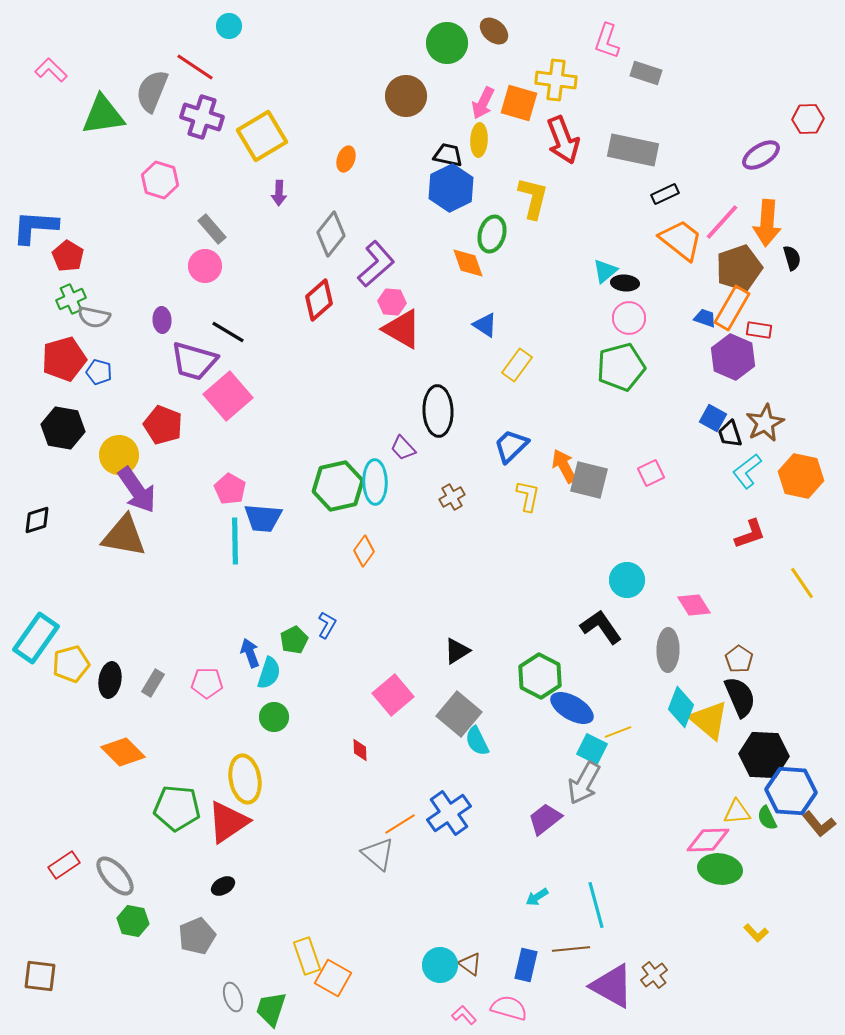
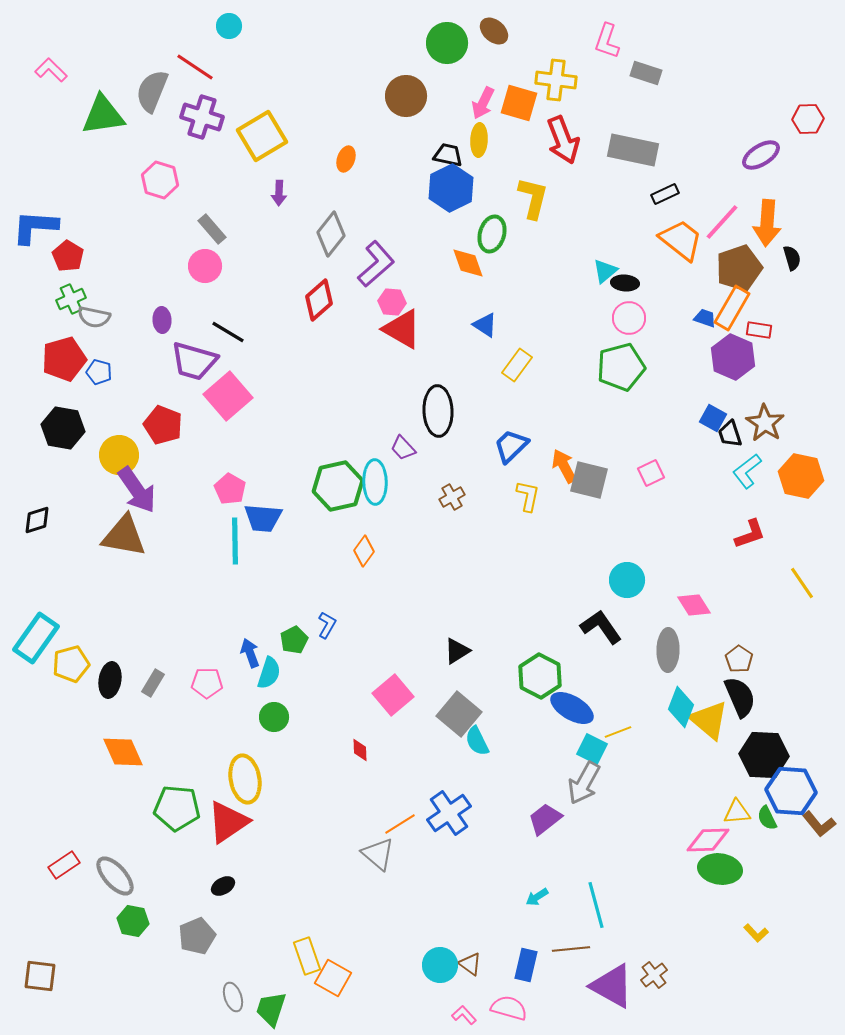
brown star at (765, 423): rotated 12 degrees counterclockwise
orange diamond at (123, 752): rotated 21 degrees clockwise
